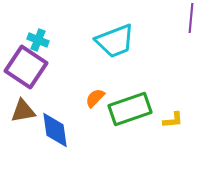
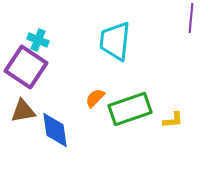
cyan trapezoid: rotated 117 degrees clockwise
